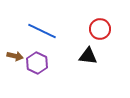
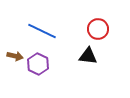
red circle: moved 2 px left
purple hexagon: moved 1 px right, 1 px down
